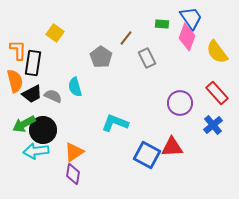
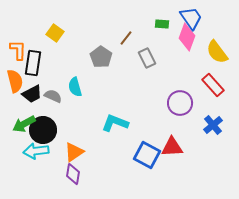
red rectangle: moved 4 px left, 8 px up
